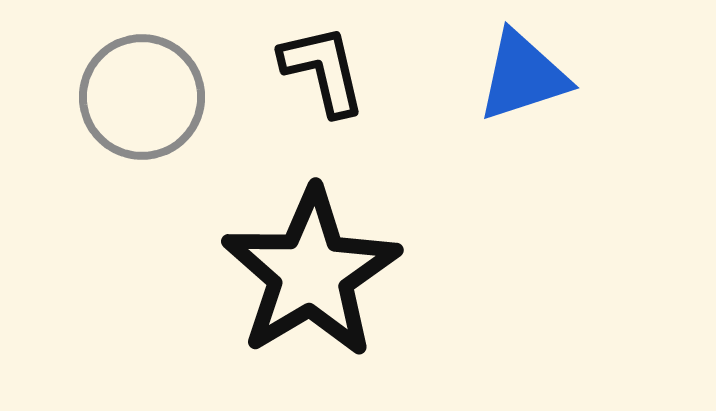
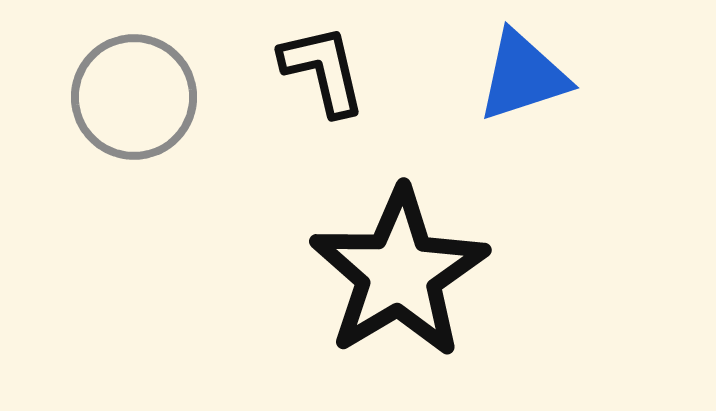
gray circle: moved 8 px left
black star: moved 88 px right
